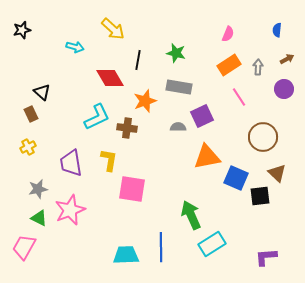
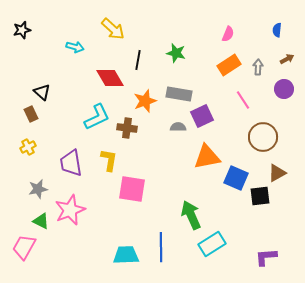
gray rectangle: moved 7 px down
pink line: moved 4 px right, 3 px down
brown triangle: rotated 48 degrees clockwise
green triangle: moved 2 px right, 3 px down
